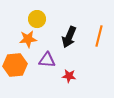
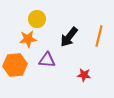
black arrow: rotated 15 degrees clockwise
red star: moved 15 px right, 1 px up
